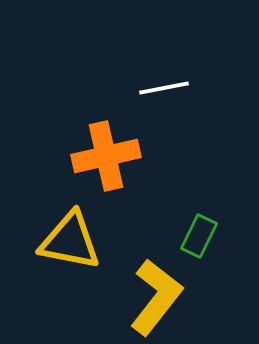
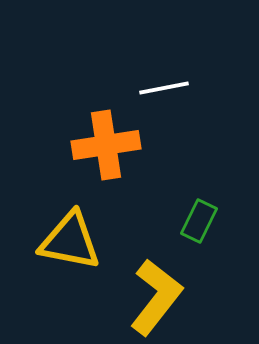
orange cross: moved 11 px up; rotated 4 degrees clockwise
green rectangle: moved 15 px up
